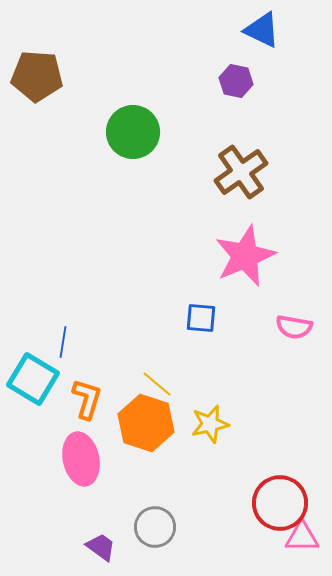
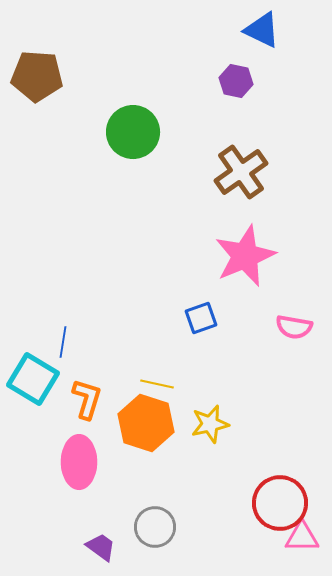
blue square: rotated 24 degrees counterclockwise
yellow line: rotated 28 degrees counterclockwise
pink ellipse: moved 2 px left, 3 px down; rotated 12 degrees clockwise
